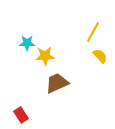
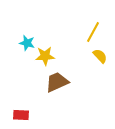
cyan star: rotated 14 degrees clockwise
brown trapezoid: moved 1 px up
red rectangle: rotated 56 degrees counterclockwise
